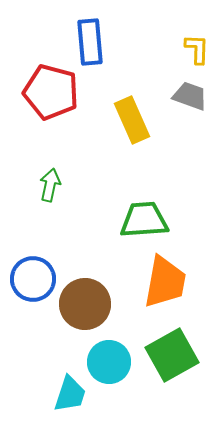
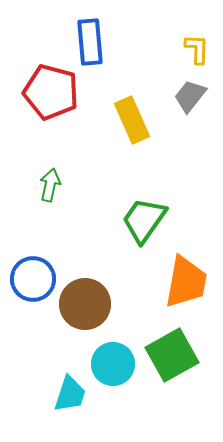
gray trapezoid: rotated 72 degrees counterclockwise
green trapezoid: rotated 51 degrees counterclockwise
orange trapezoid: moved 21 px right
cyan circle: moved 4 px right, 2 px down
